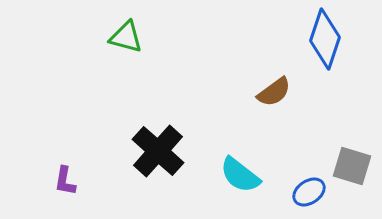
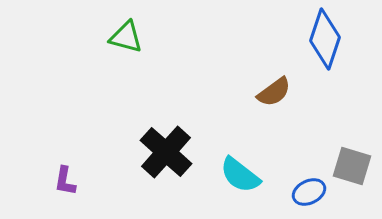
black cross: moved 8 px right, 1 px down
blue ellipse: rotated 8 degrees clockwise
